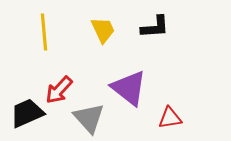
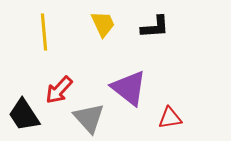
yellow trapezoid: moved 6 px up
black trapezoid: moved 3 px left, 2 px down; rotated 99 degrees counterclockwise
